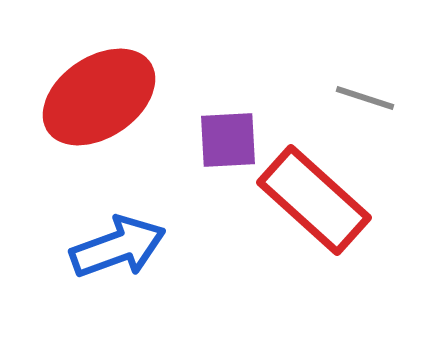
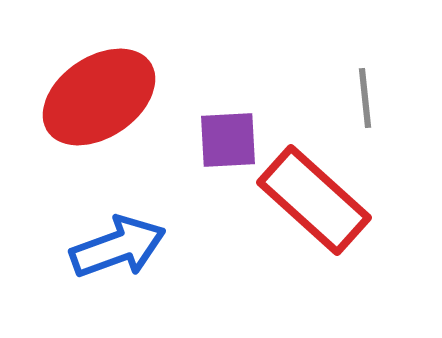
gray line: rotated 66 degrees clockwise
